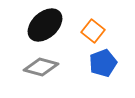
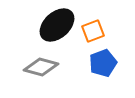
black ellipse: moved 12 px right
orange square: rotated 30 degrees clockwise
